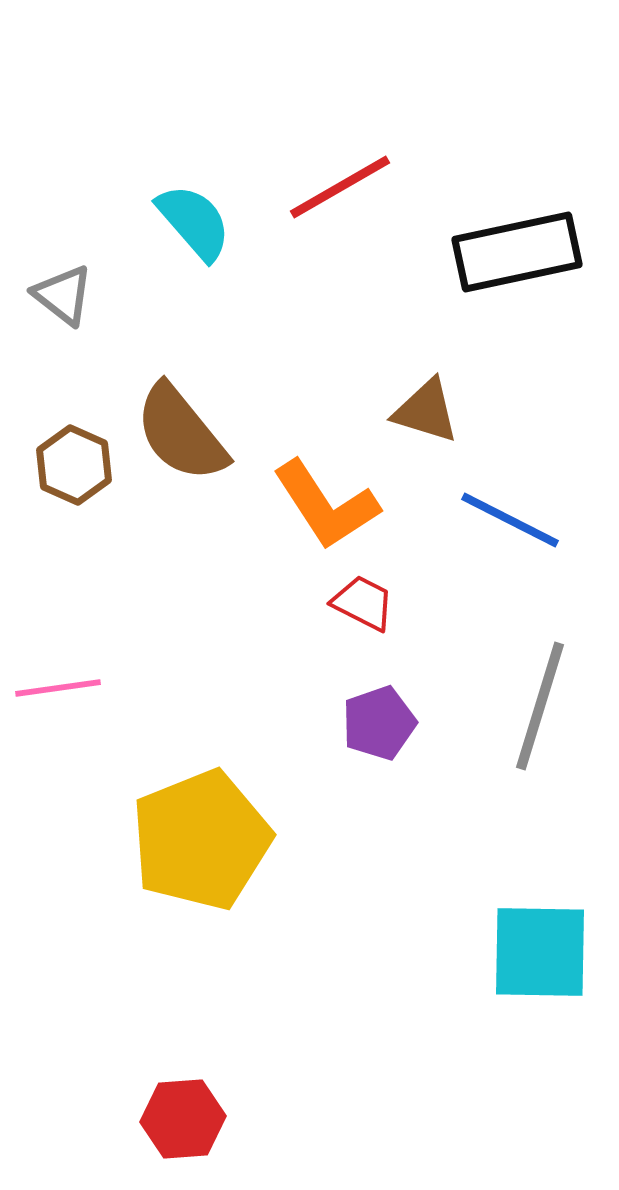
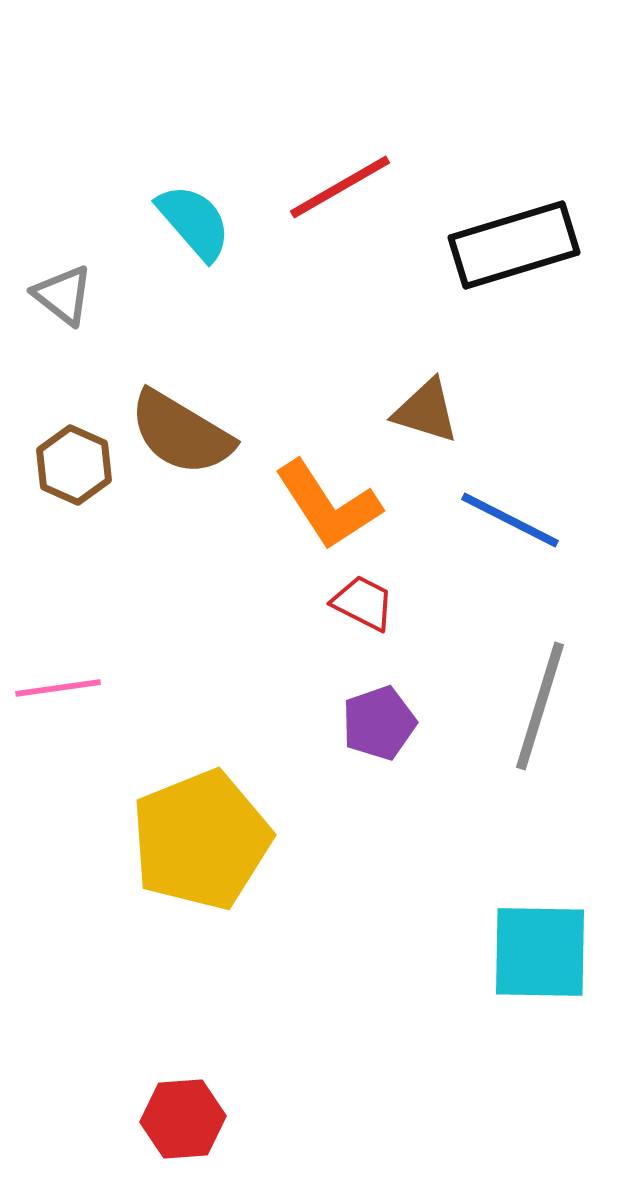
black rectangle: moved 3 px left, 7 px up; rotated 5 degrees counterclockwise
brown semicircle: rotated 20 degrees counterclockwise
orange L-shape: moved 2 px right
